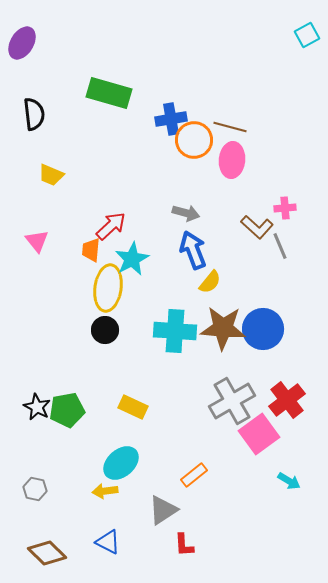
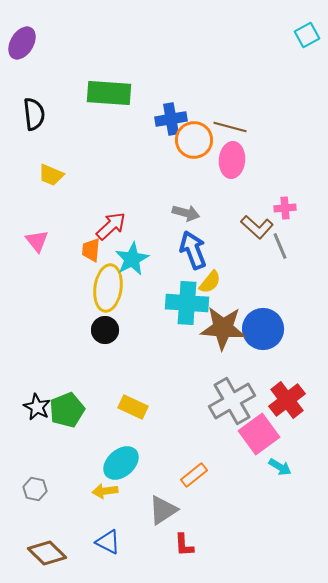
green rectangle: rotated 12 degrees counterclockwise
cyan cross: moved 12 px right, 28 px up
green pentagon: rotated 12 degrees counterclockwise
cyan arrow: moved 9 px left, 14 px up
